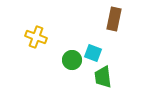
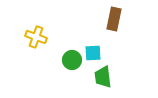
cyan square: rotated 24 degrees counterclockwise
